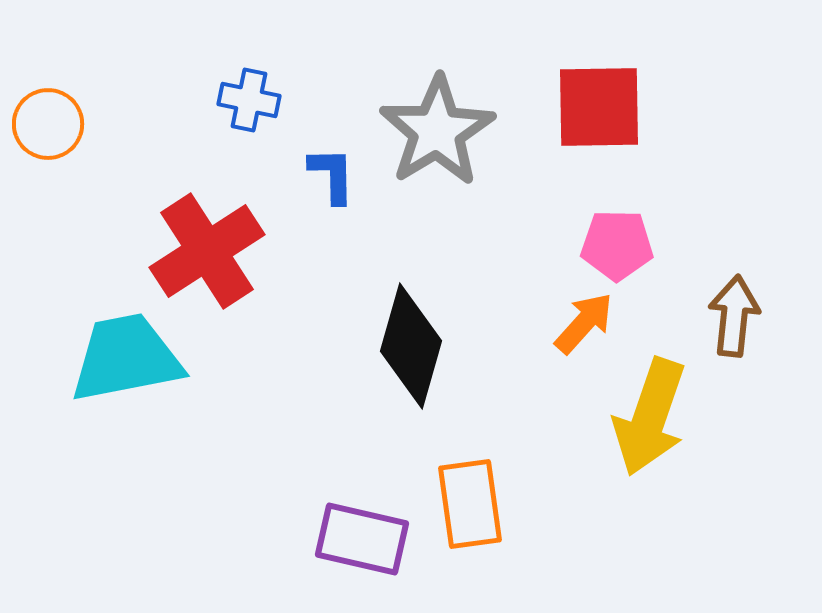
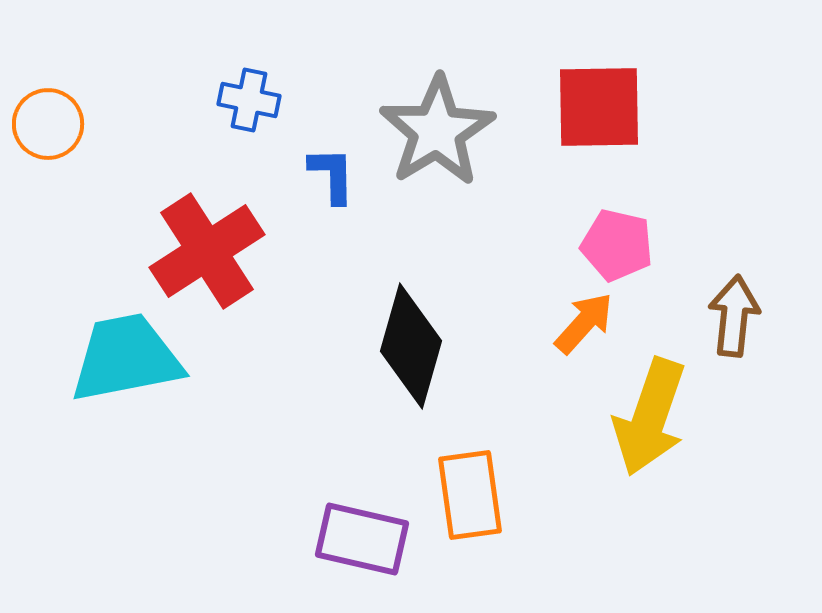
pink pentagon: rotated 12 degrees clockwise
orange rectangle: moved 9 px up
